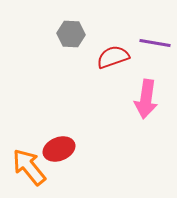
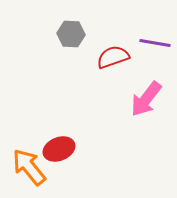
pink arrow: rotated 30 degrees clockwise
